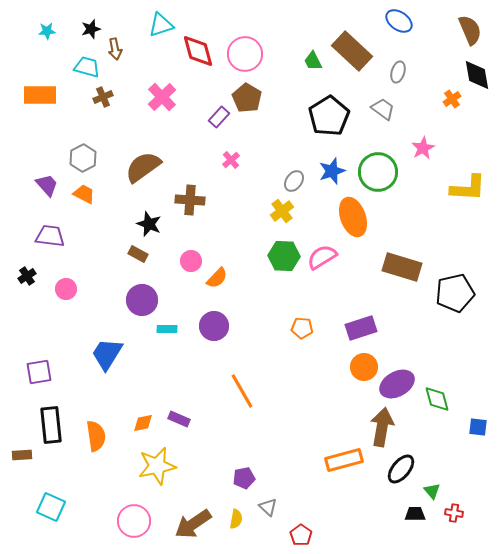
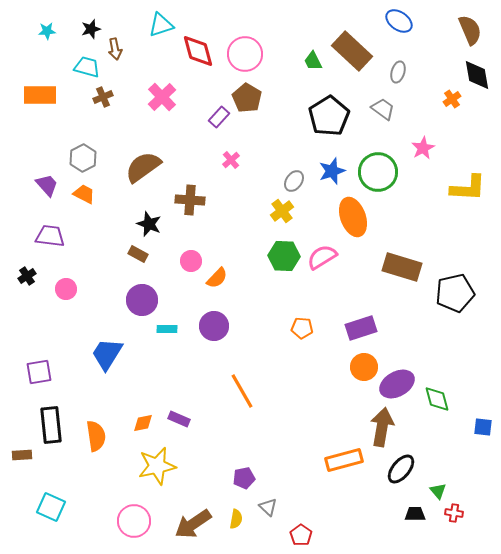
blue square at (478, 427): moved 5 px right
green triangle at (432, 491): moved 6 px right
